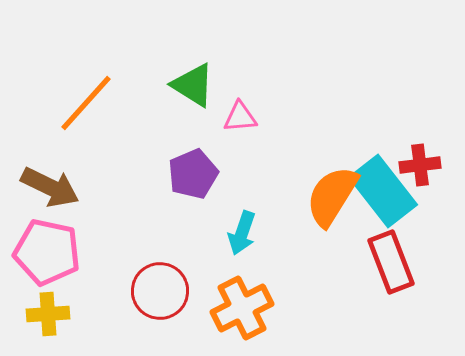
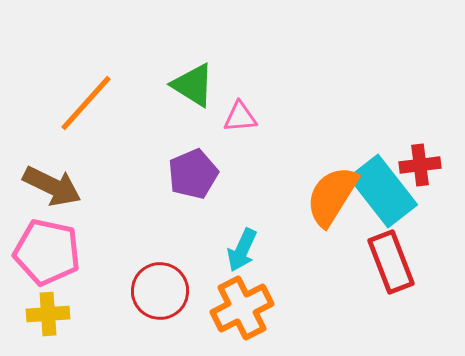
brown arrow: moved 2 px right, 1 px up
cyan arrow: moved 17 px down; rotated 6 degrees clockwise
